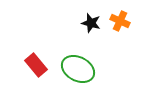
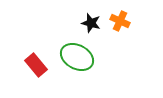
green ellipse: moved 1 px left, 12 px up
